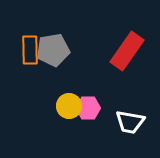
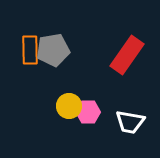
red rectangle: moved 4 px down
pink hexagon: moved 4 px down
